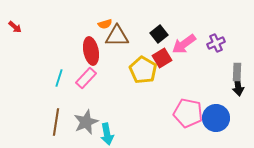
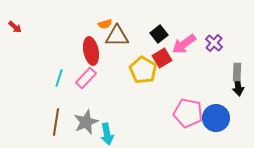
purple cross: moved 2 px left; rotated 24 degrees counterclockwise
